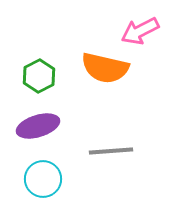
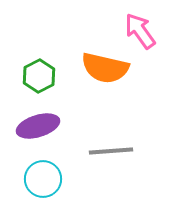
pink arrow: rotated 81 degrees clockwise
